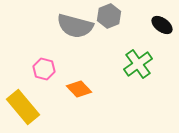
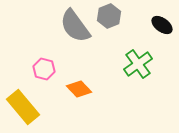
gray semicircle: rotated 39 degrees clockwise
